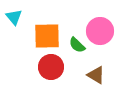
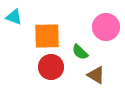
cyan triangle: rotated 30 degrees counterclockwise
pink circle: moved 6 px right, 4 px up
green semicircle: moved 3 px right, 7 px down
